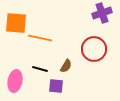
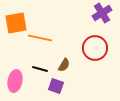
purple cross: rotated 12 degrees counterclockwise
orange square: rotated 15 degrees counterclockwise
red circle: moved 1 px right, 1 px up
brown semicircle: moved 2 px left, 1 px up
purple square: rotated 14 degrees clockwise
